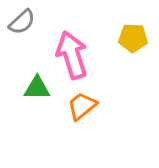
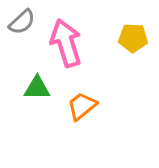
pink arrow: moved 6 px left, 12 px up
